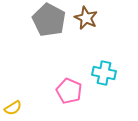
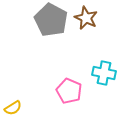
gray pentagon: moved 2 px right
